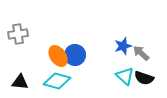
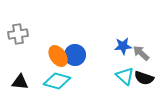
blue star: rotated 12 degrees clockwise
